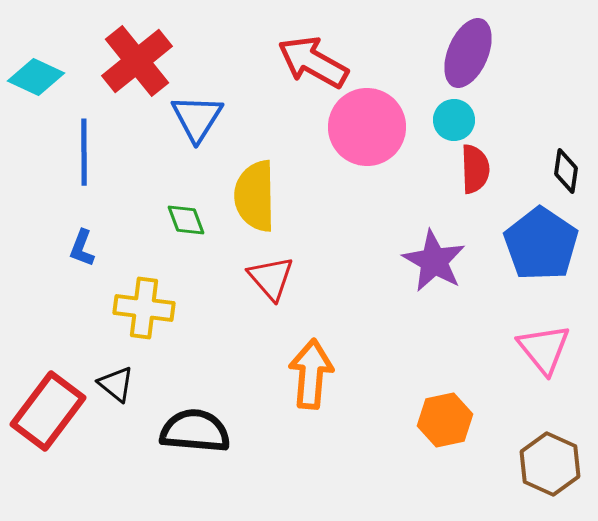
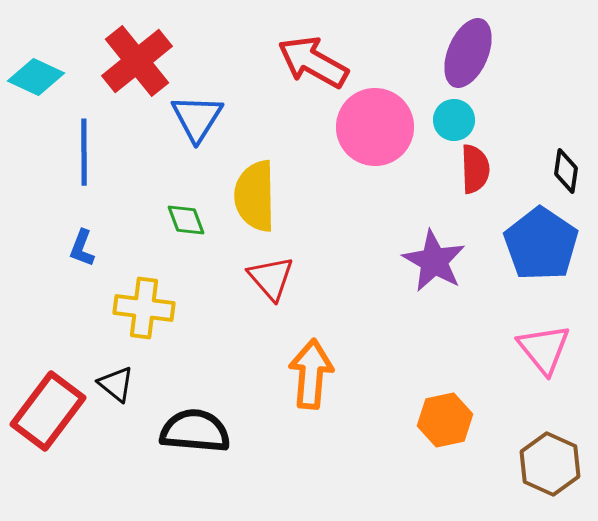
pink circle: moved 8 px right
